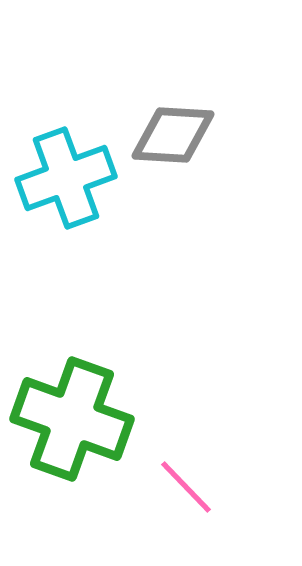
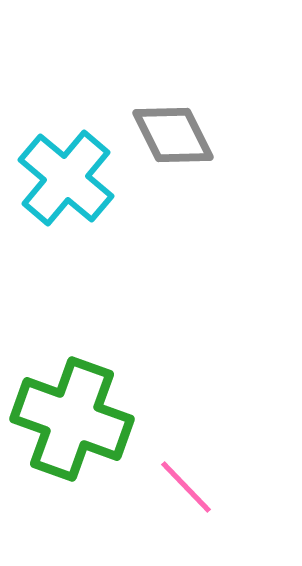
gray diamond: rotated 60 degrees clockwise
cyan cross: rotated 30 degrees counterclockwise
